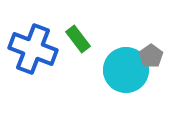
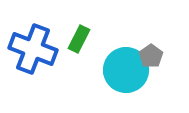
green rectangle: moved 1 px right; rotated 64 degrees clockwise
